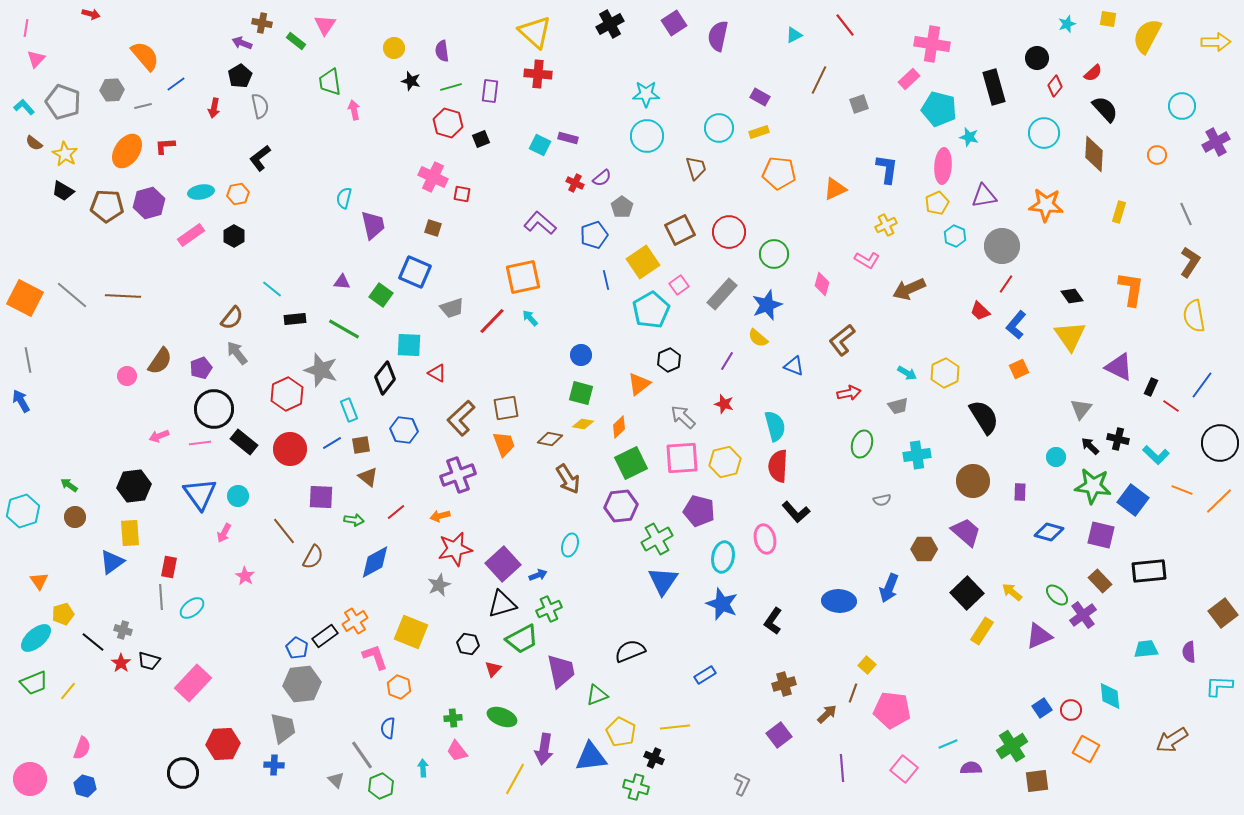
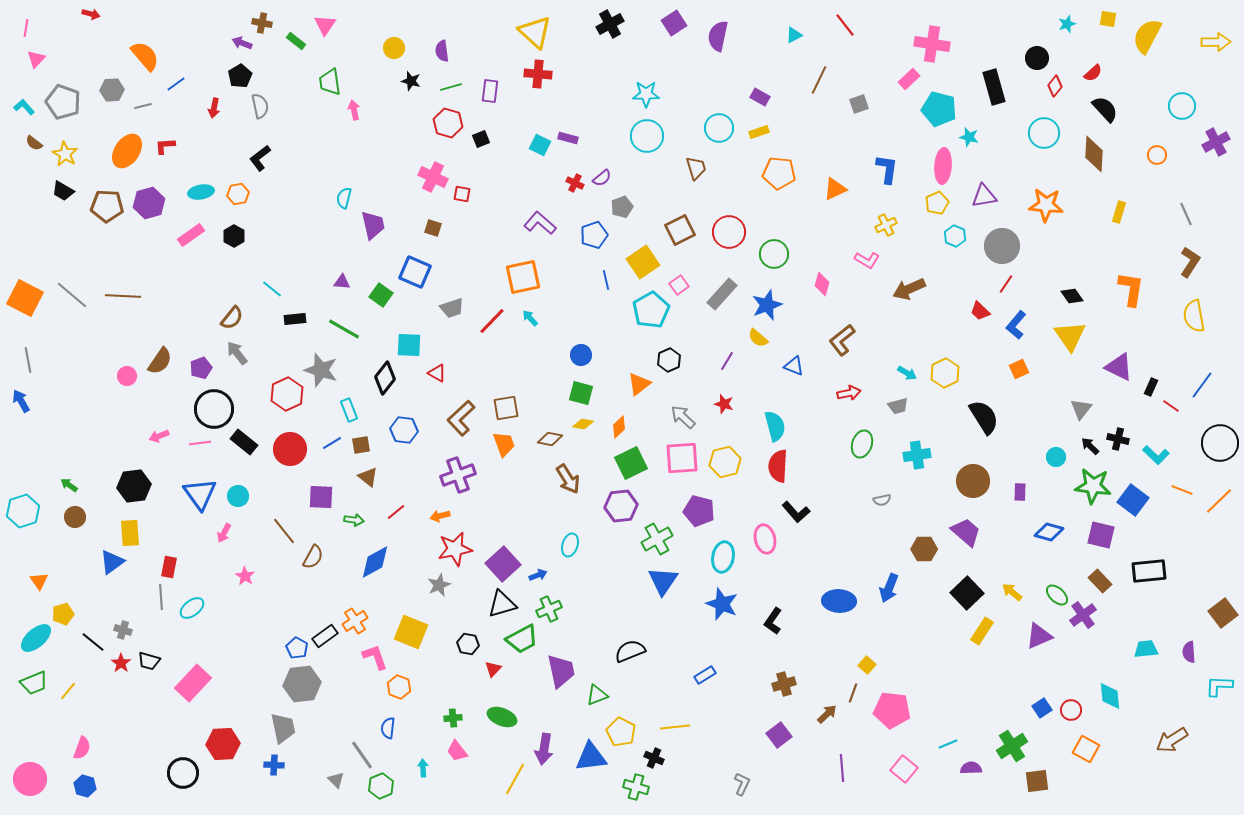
gray pentagon at (622, 207): rotated 15 degrees clockwise
